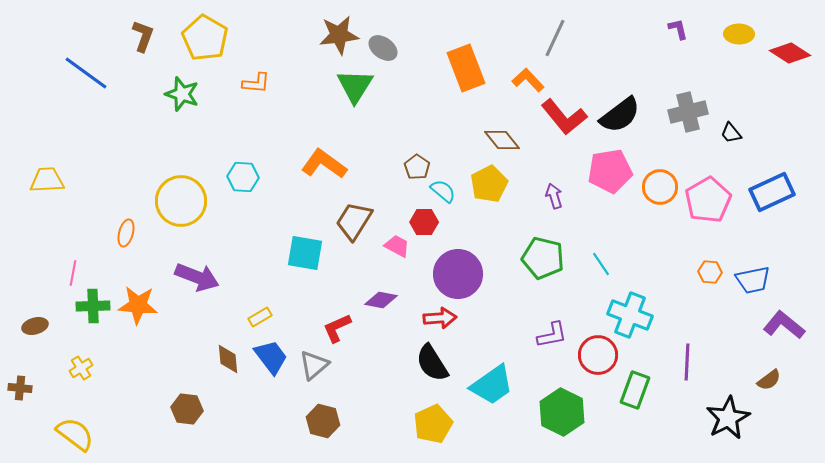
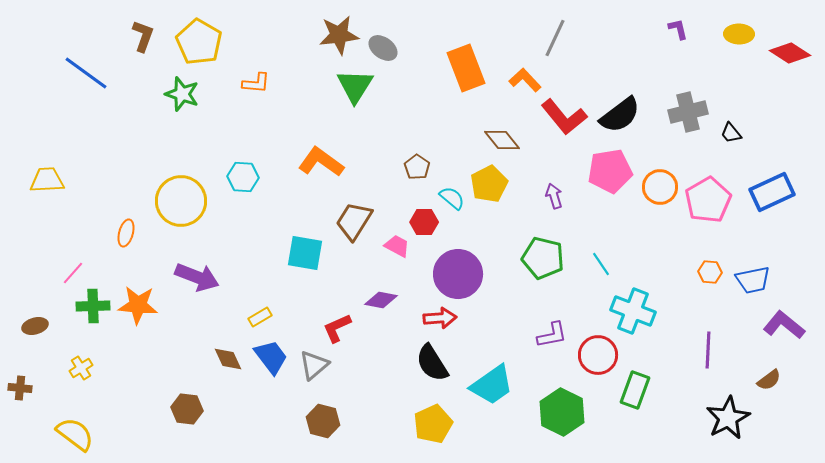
yellow pentagon at (205, 38): moved 6 px left, 4 px down
orange L-shape at (528, 80): moved 3 px left
orange L-shape at (324, 164): moved 3 px left, 2 px up
cyan semicircle at (443, 191): moved 9 px right, 7 px down
pink line at (73, 273): rotated 30 degrees clockwise
cyan cross at (630, 315): moved 3 px right, 4 px up
brown diamond at (228, 359): rotated 20 degrees counterclockwise
purple line at (687, 362): moved 21 px right, 12 px up
